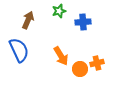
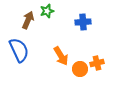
green star: moved 12 px left
